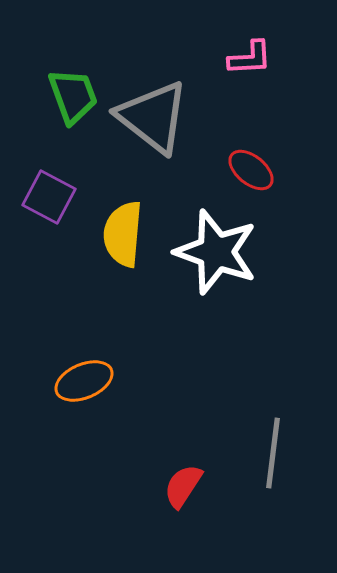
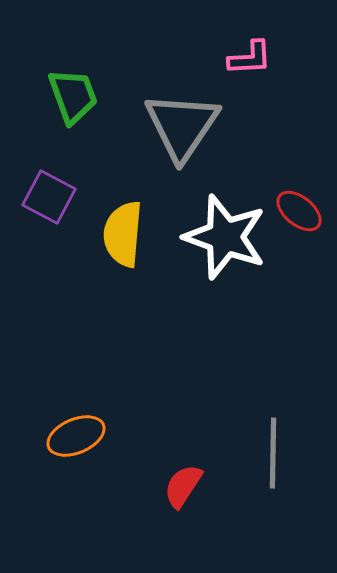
gray triangle: moved 29 px right, 9 px down; rotated 26 degrees clockwise
red ellipse: moved 48 px right, 41 px down
white star: moved 9 px right, 15 px up
orange ellipse: moved 8 px left, 55 px down
gray line: rotated 6 degrees counterclockwise
